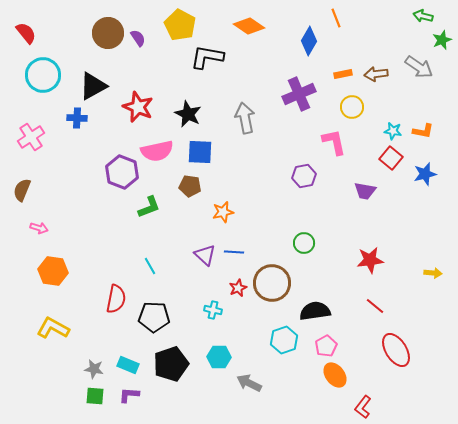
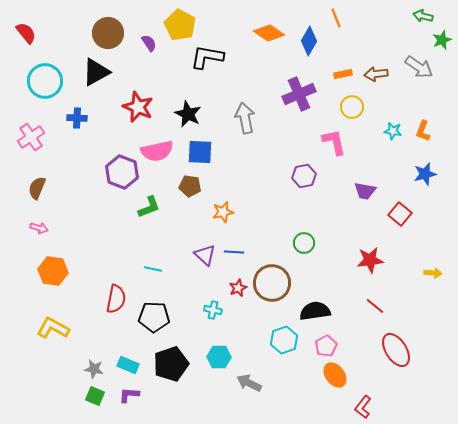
orange diamond at (249, 26): moved 20 px right, 7 px down
purple semicircle at (138, 38): moved 11 px right, 5 px down
cyan circle at (43, 75): moved 2 px right, 6 px down
black triangle at (93, 86): moved 3 px right, 14 px up
orange L-shape at (423, 131): rotated 100 degrees clockwise
red square at (391, 158): moved 9 px right, 56 px down
brown semicircle at (22, 190): moved 15 px right, 2 px up
cyan line at (150, 266): moved 3 px right, 3 px down; rotated 48 degrees counterclockwise
green square at (95, 396): rotated 18 degrees clockwise
